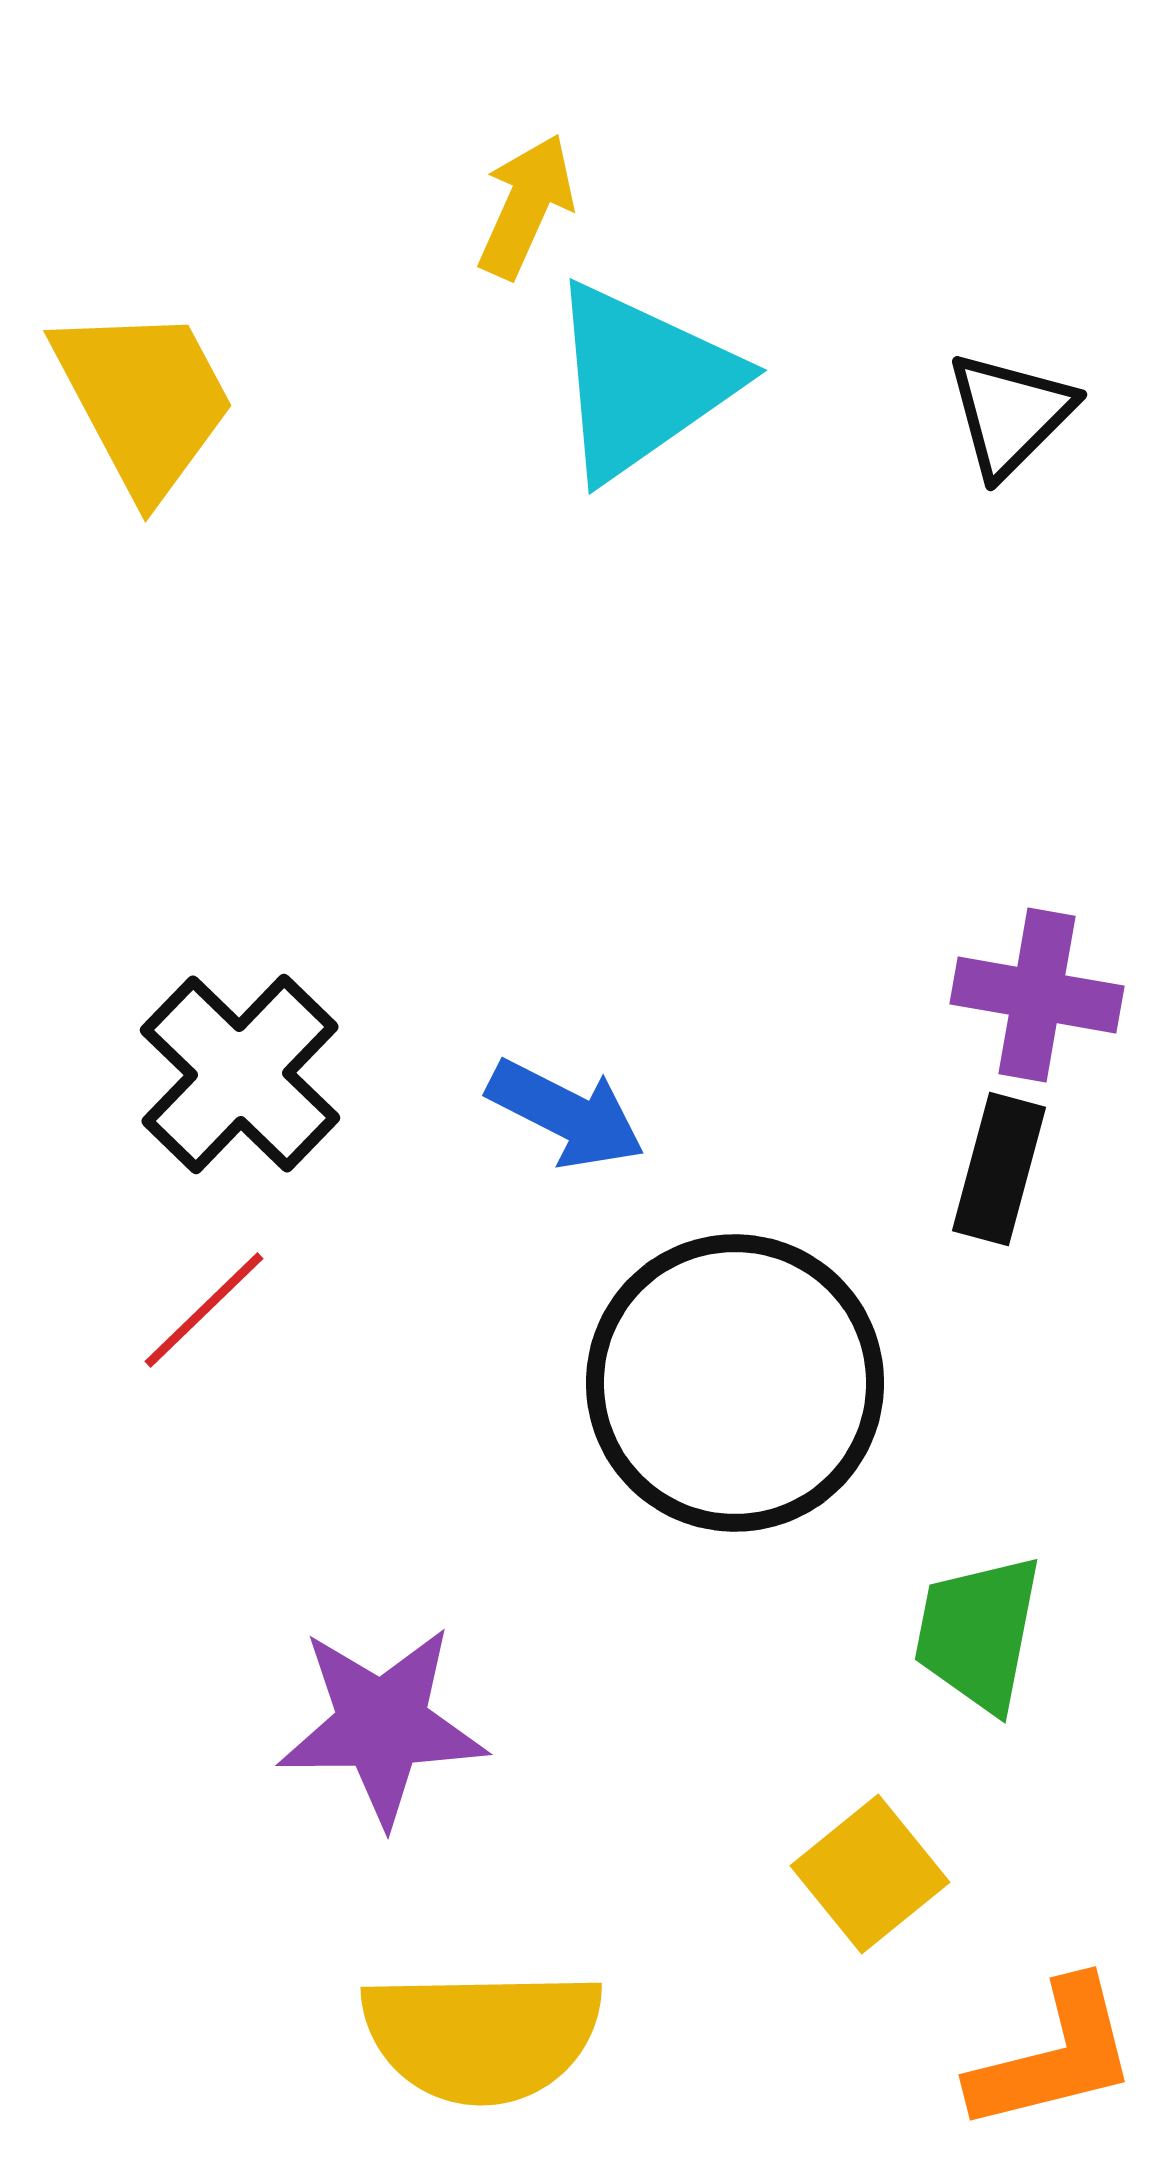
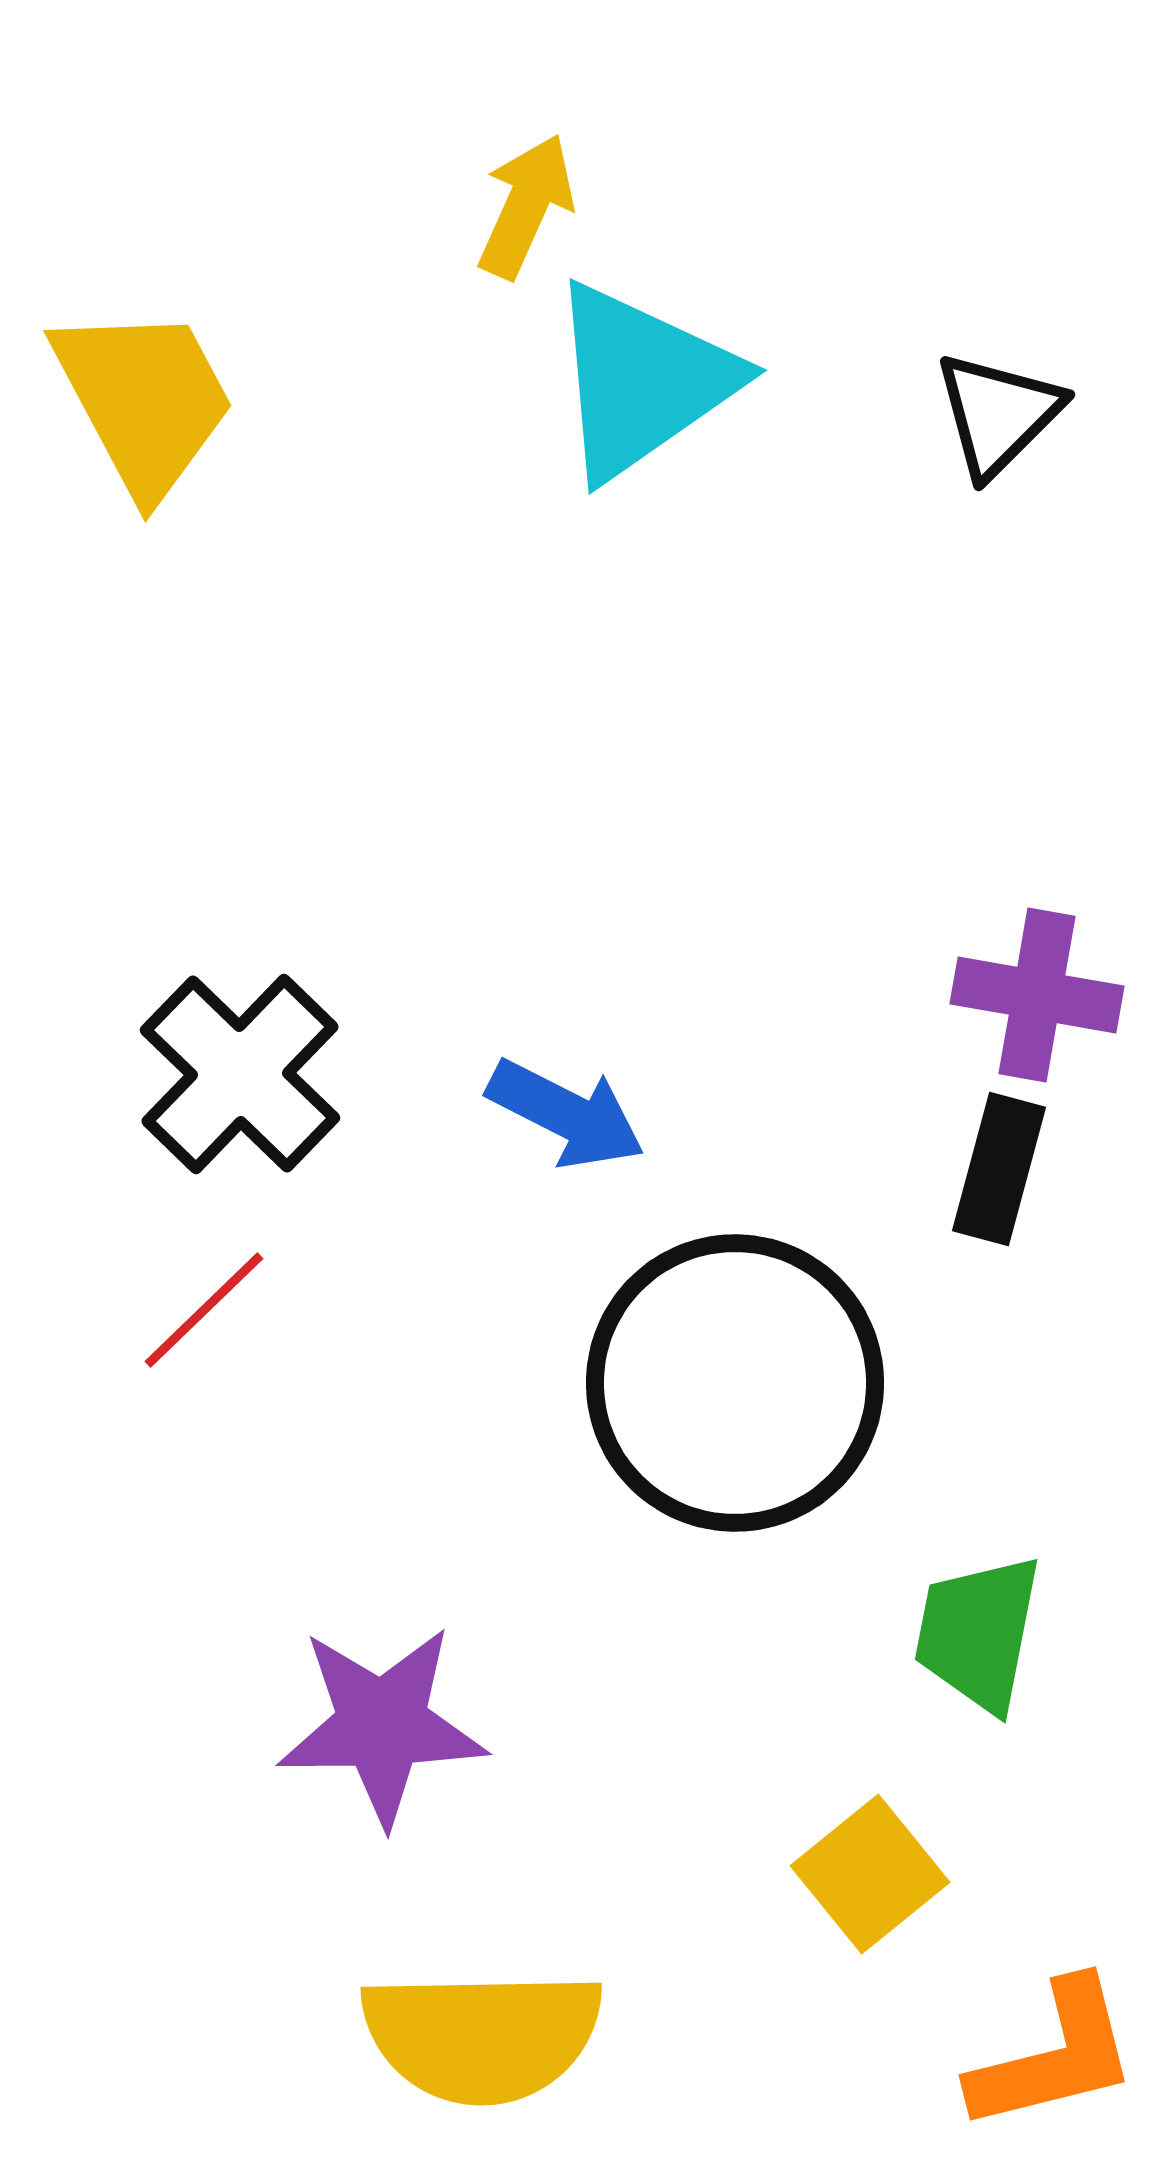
black triangle: moved 12 px left
